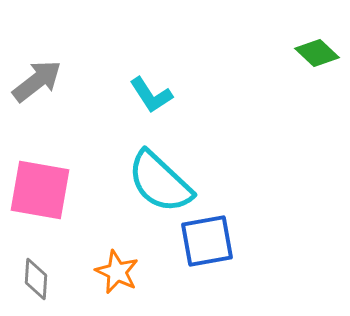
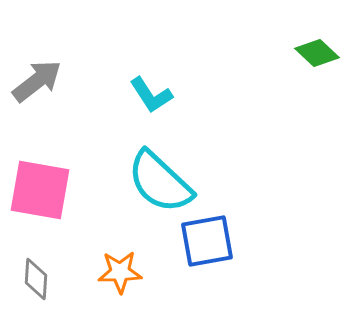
orange star: moved 3 px right; rotated 27 degrees counterclockwise
